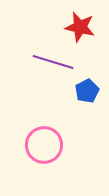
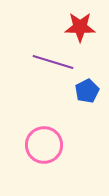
red star: rotated 12 degrees counterclockwise
